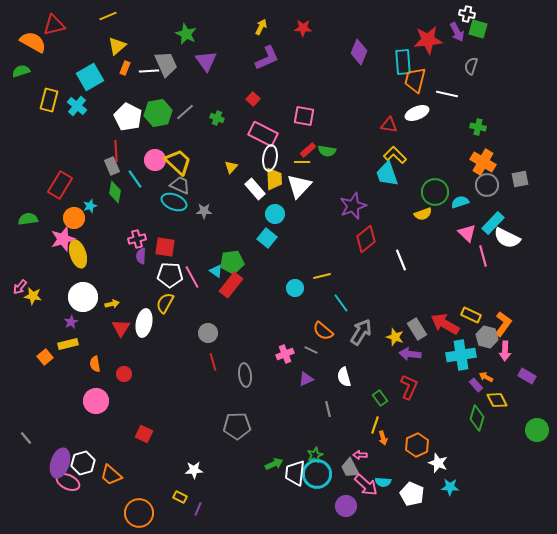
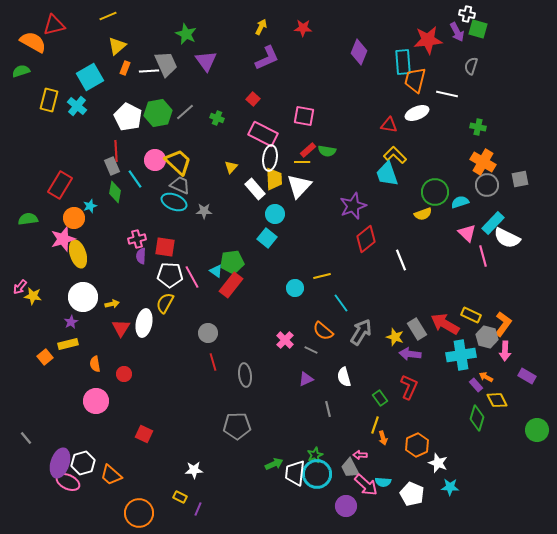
pink cross at (285, 354): moved 14 px up; rotated 24 degrees counterclockwise
